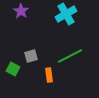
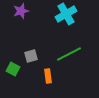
purple star: rotated 21 degrees clockwise
green line: moved 1 px left, 2 px up
orange rectangle: moved 1 px left, 1 px down
